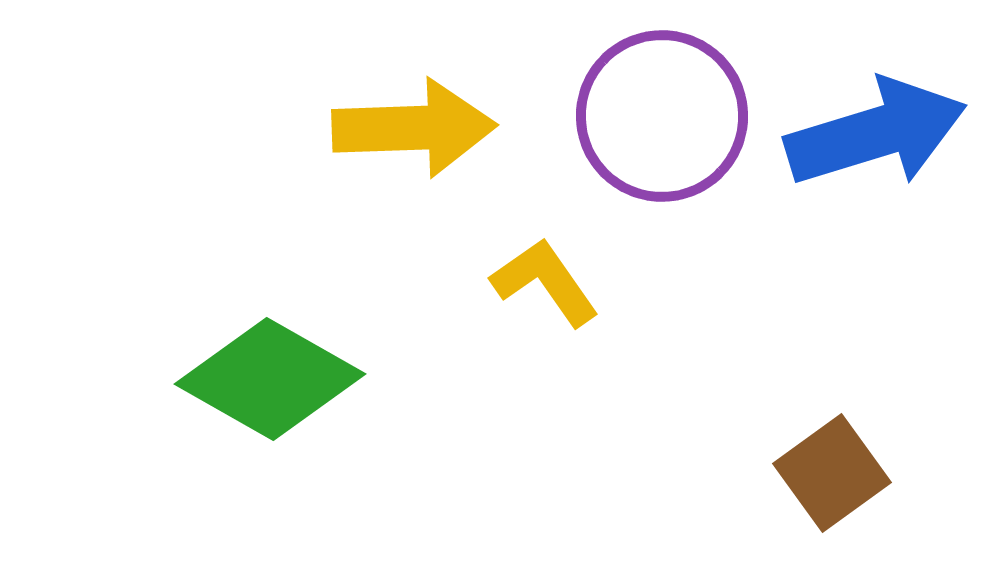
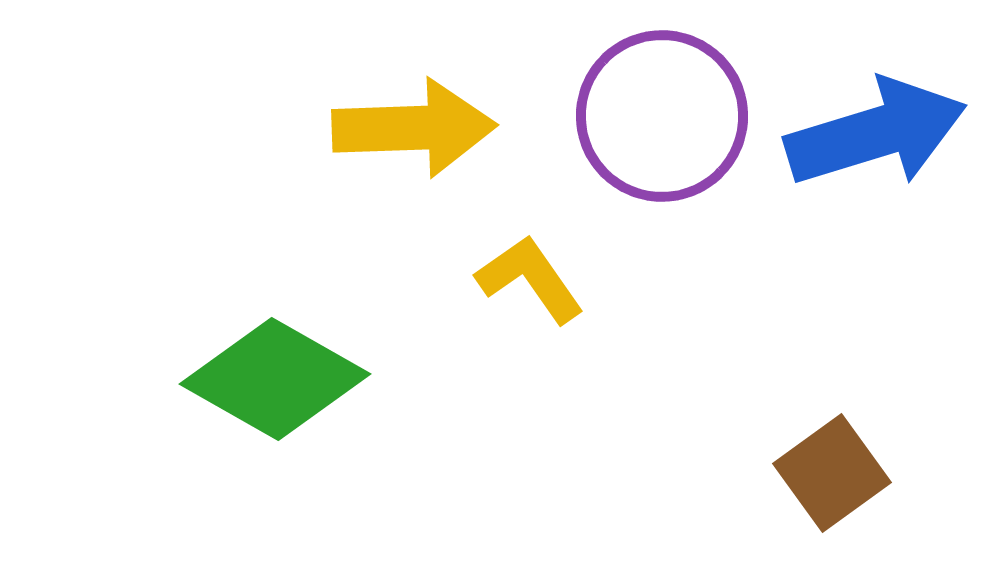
yellow L-shape: moved 15 px left, 3 px up
green diamond: moved 5 px right
